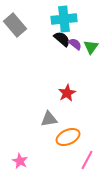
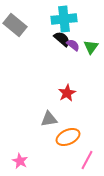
gray rectangle: rotated 10 degrees counterclockwise
purple semicircle: moved 2 px left, 1 px down
